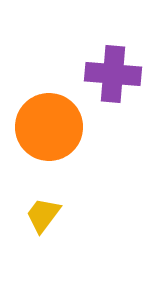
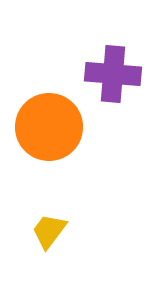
yellow trapezoid: moved 6 px right, 16 px down
